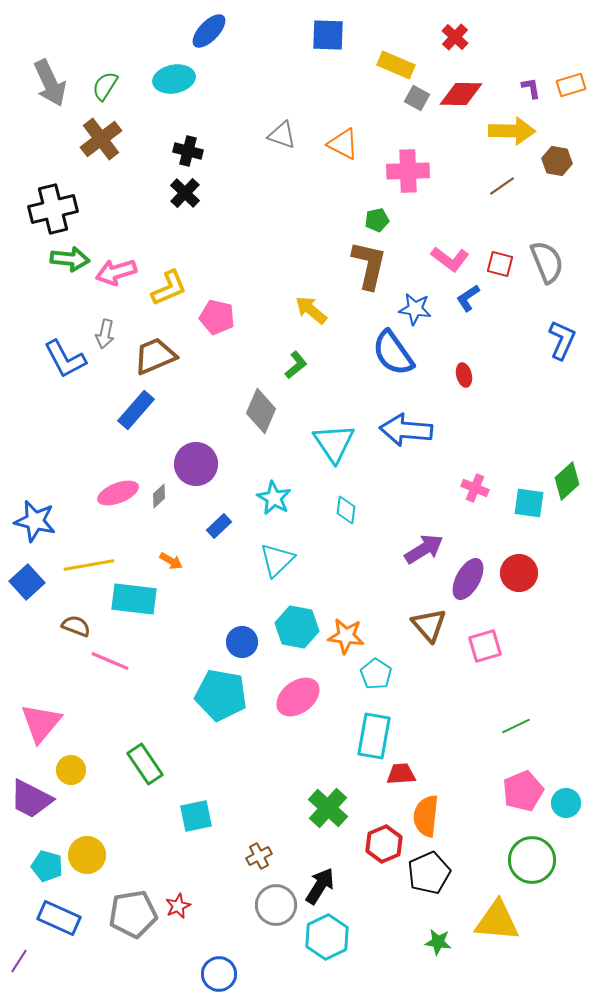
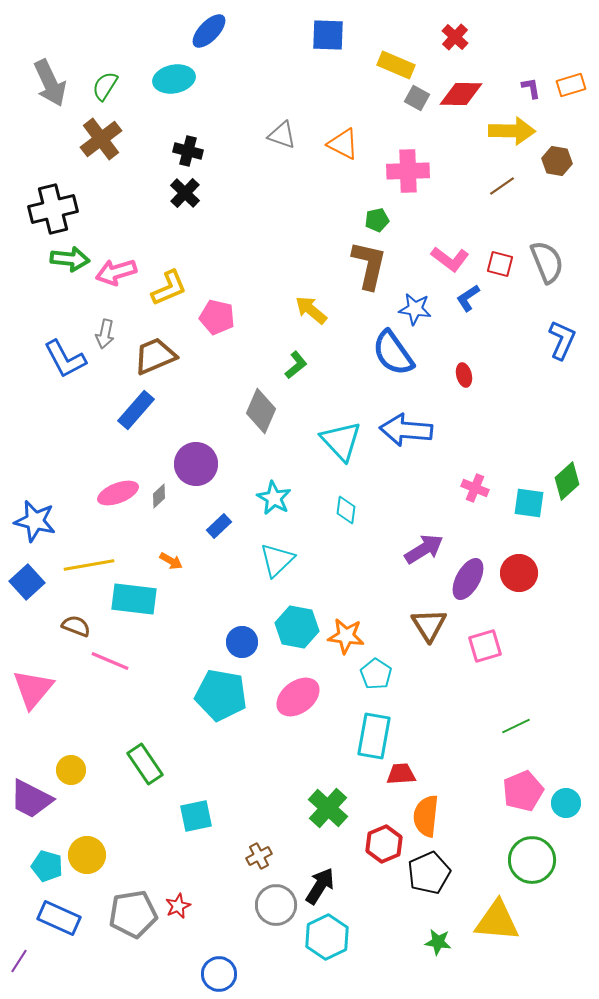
cyan triangle at (334, 443): moved 7 px right, 2 px up; rotated 9 degrees counterclockwise
brown triangle at (429, 625): rotated 9 degrees clockwise
pink triangle at (41, 723): moved 8 px left, 34 px up
